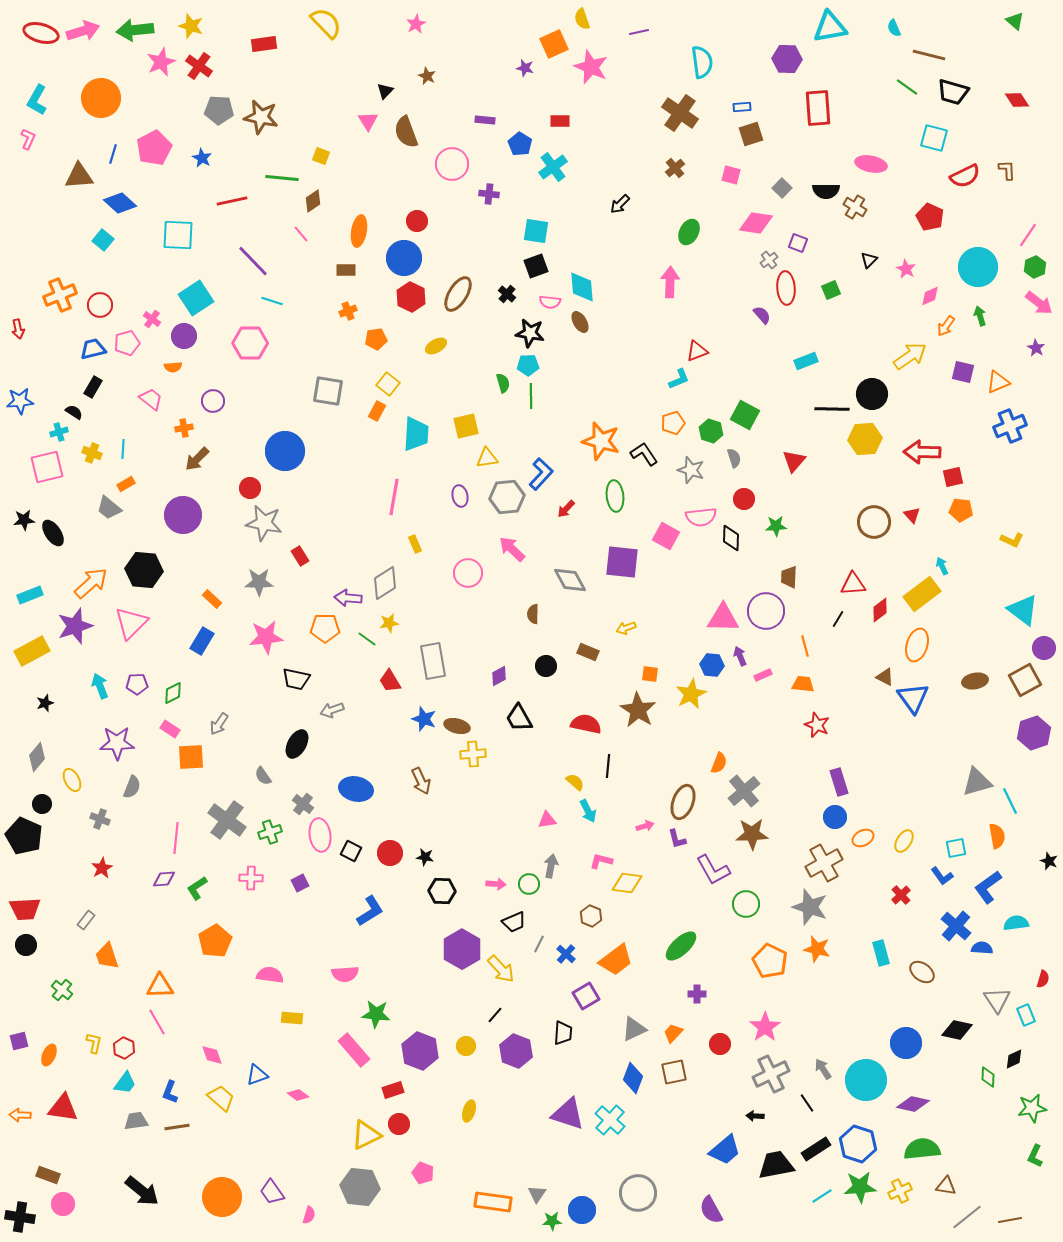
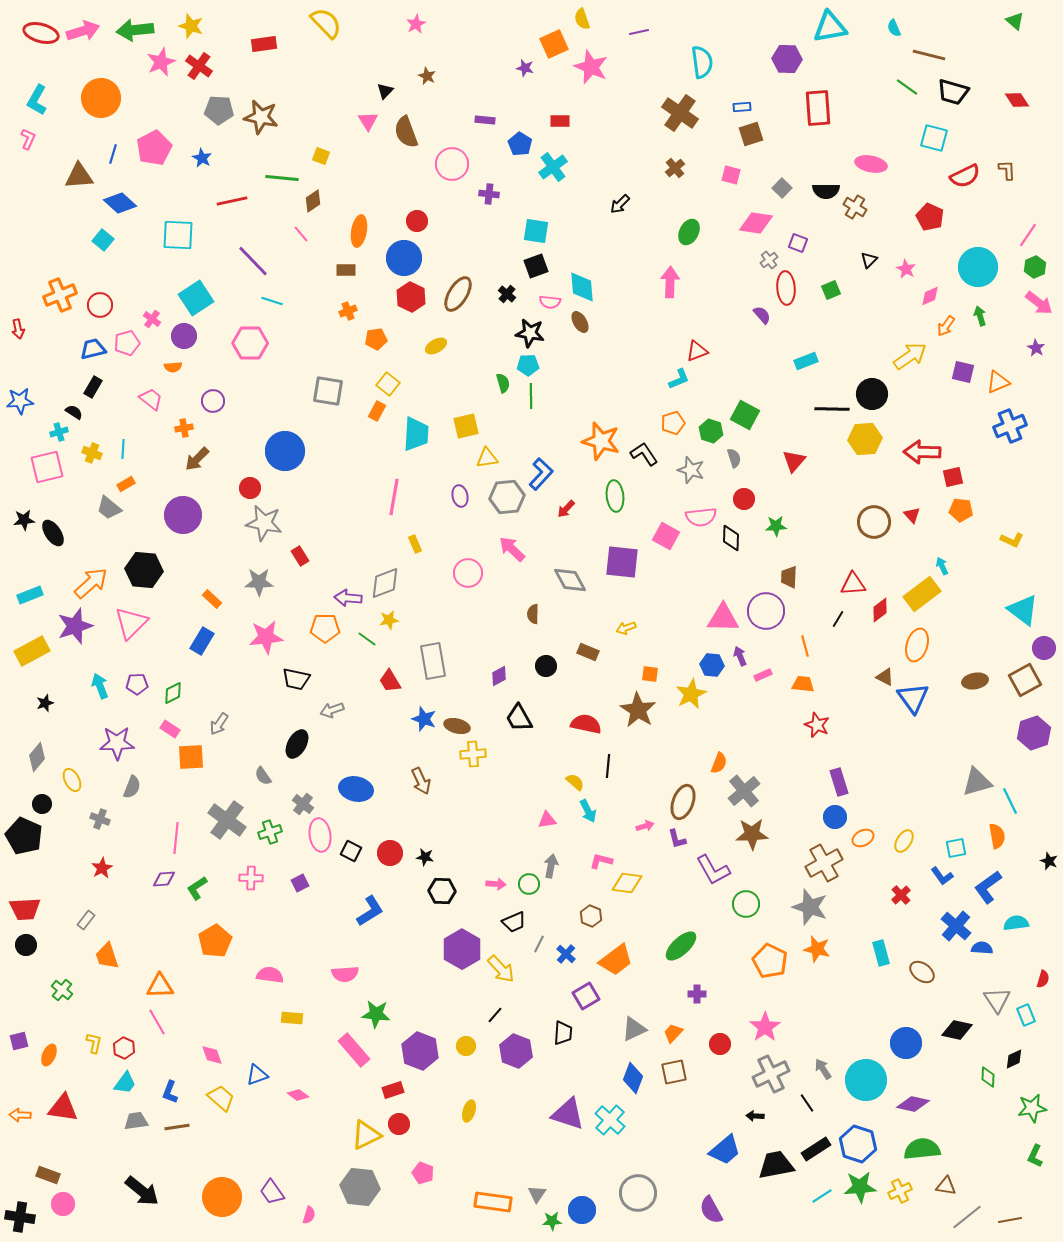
gray diamond at (385, 583): rotated 12 degrees clockwise
yellow star at (389, 623): moved 3 px up
